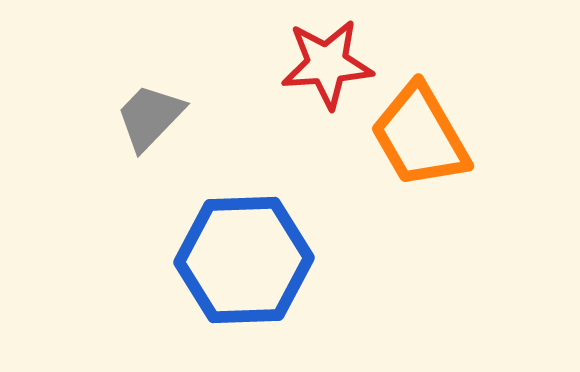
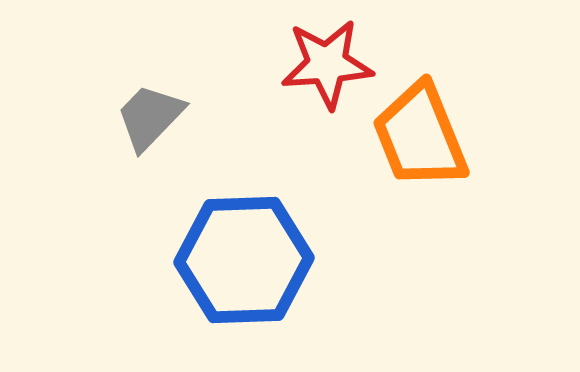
orange trapezoid: rotated 8 degrees clockwise
